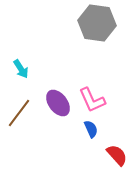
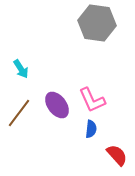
purple ellipse: moved 1 px left, 2 px down
blue semicircle: rotated 30 degrees clockwise
